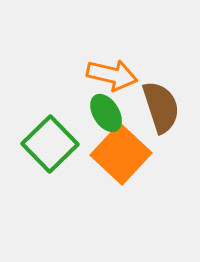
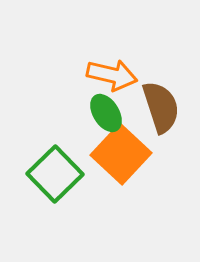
green square: moved 5 px right, 30 px down
